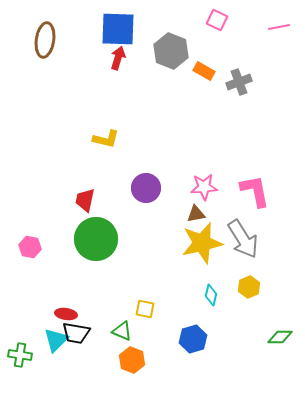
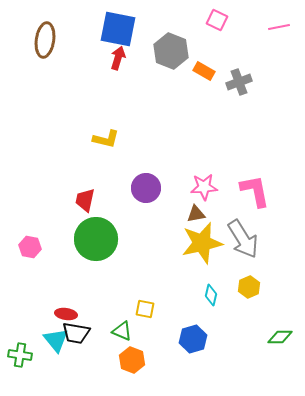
blue square: rotated 9 degrees clockwise
cyan triangle: rotated 24 degrees counterclockwise
